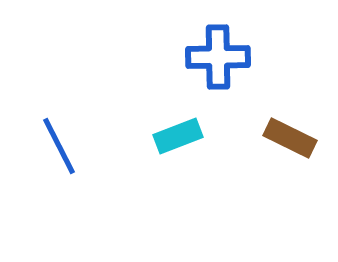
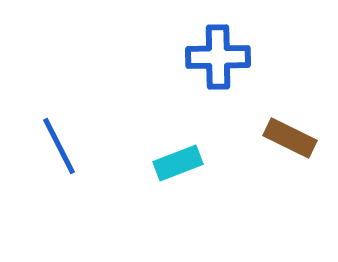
cyan rectangle: moved 27 px down
